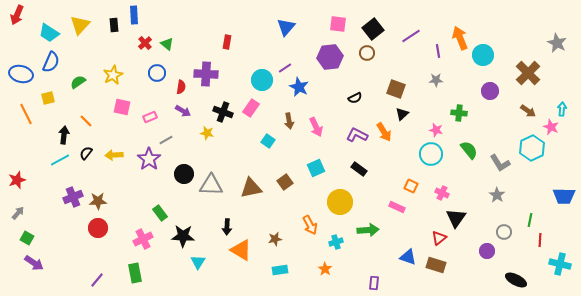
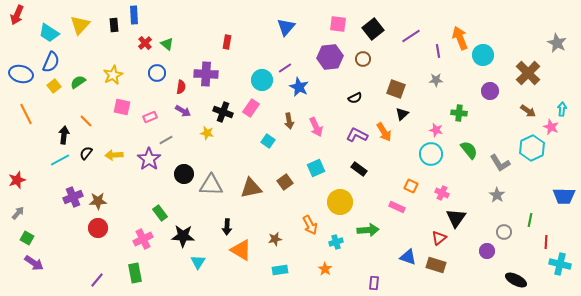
brown circle at (367, 53): moved 4 px left, 6 px down
yellow square at (48, 98): moved 6 px right, 12 px up; rotated 24 degrees counterclockwise
red line at (540, 240): moved 6 px right, 2 px down
